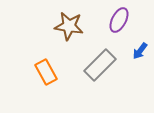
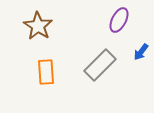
brown star: moved 31 px left; rotated 24 degrees clockwise
blue arrow: moved 1 px right, 1 px down
orange rectangle: rotated 25 degrees clockwise
